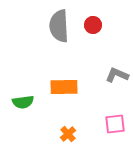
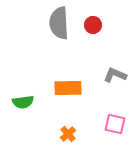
gray semicircle: moved 3 px up
gray L-shape: moved 2 px left
orange rectangle: moved 4 px right, 1 px down
pink square: rotated 20 degrees clockwise
